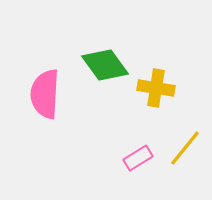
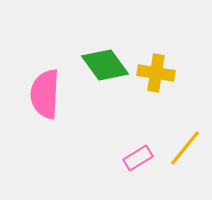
yellow cross: moved 15 px up
